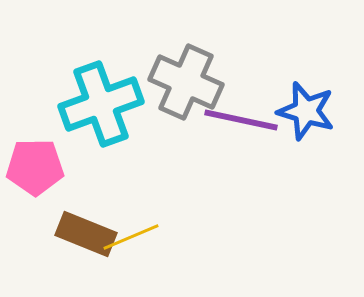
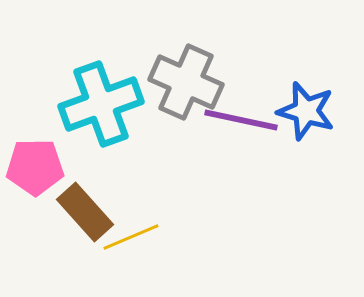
brown rectangle: moved 1 px left, 22 px up; rotated 26 degrees clockwise
